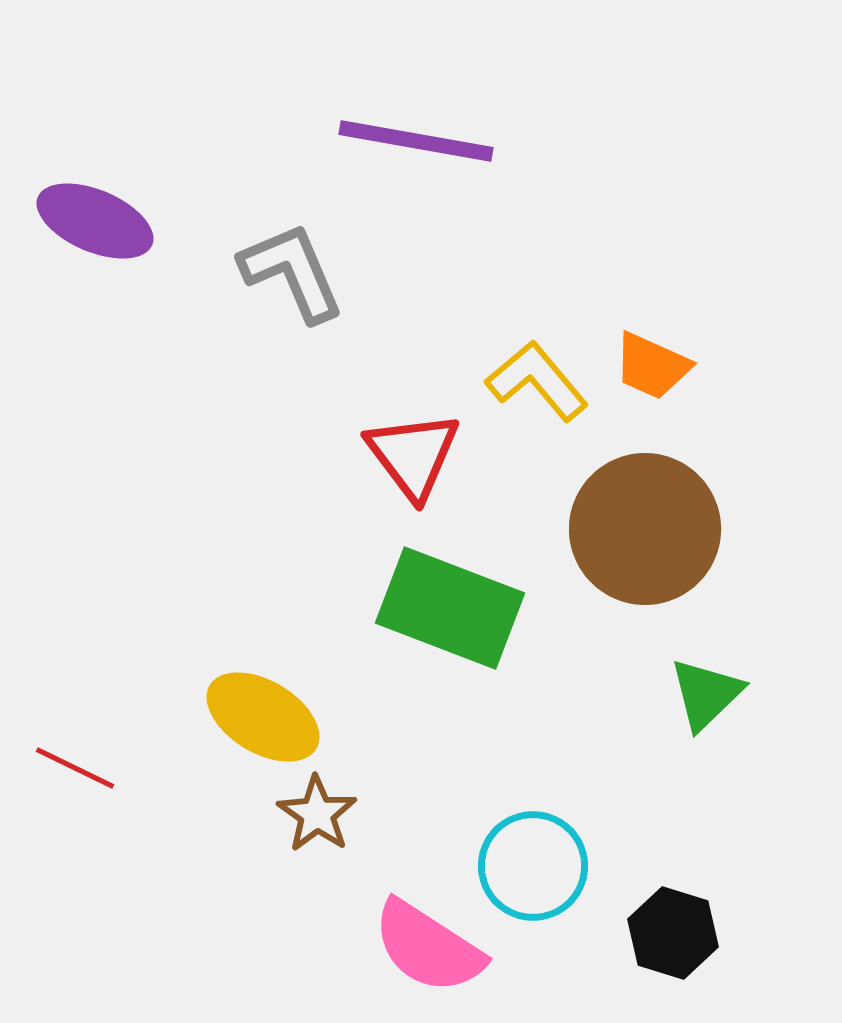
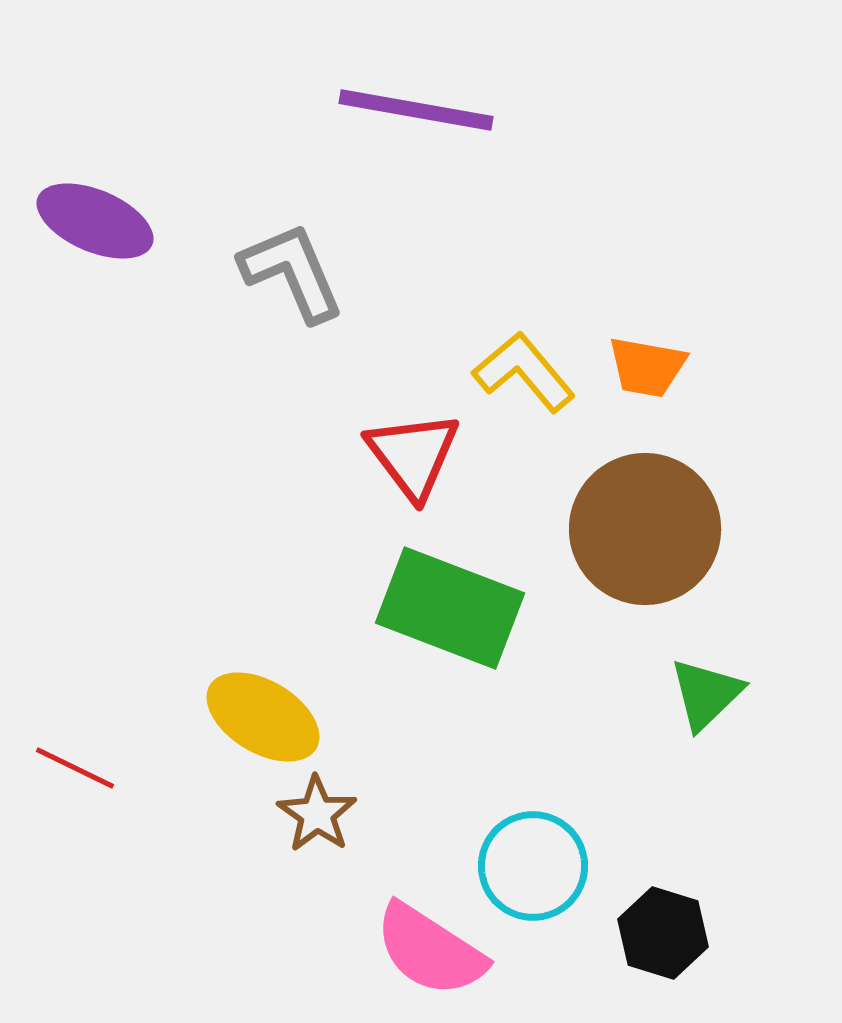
purple line: moved 31 px up
orange trapezoid: moved 5 px left, 1 px down; rotated 14 degrees counterclockwise
yellow L-shape: moved 13 px left, 9 px up
black hexagon: moved 10 px left
pink semicircle: moved 2 px right, 3 px down
